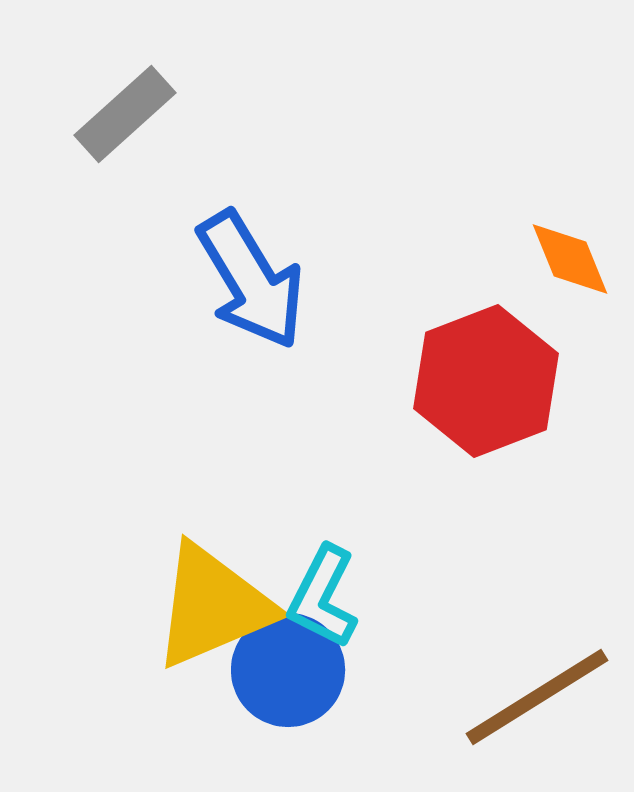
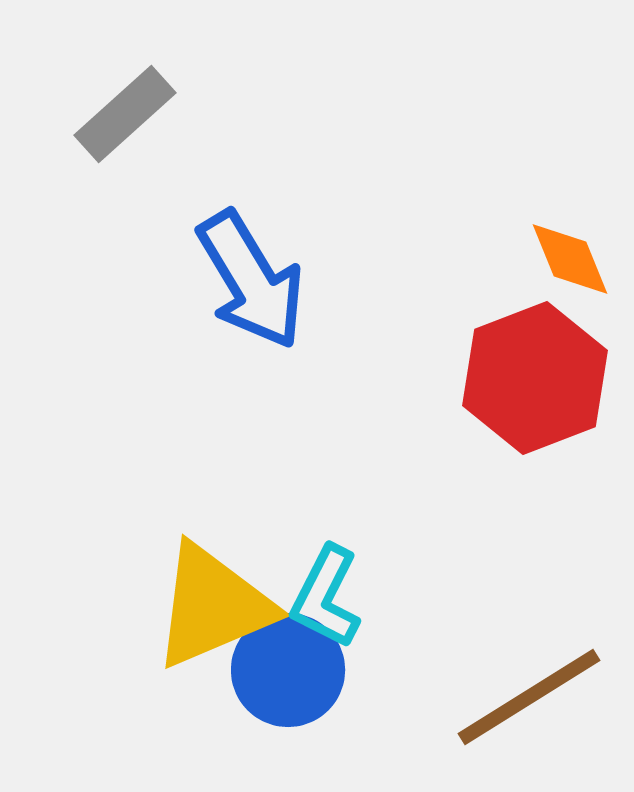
red hexagon: moved 49 px right, 3 px up
cyan L-shape: moved 3 px right
brown line: moved 8 px left
